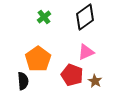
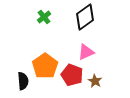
orange pentagon: moved 7 px right, 7 px down
